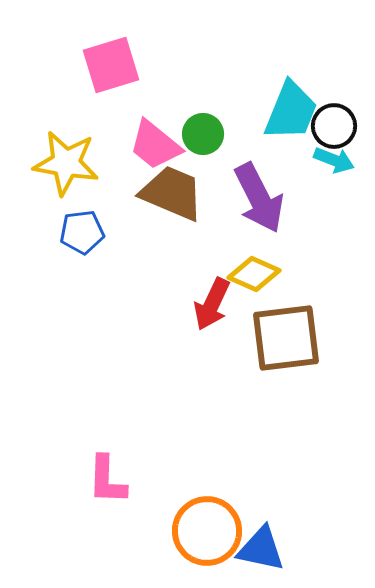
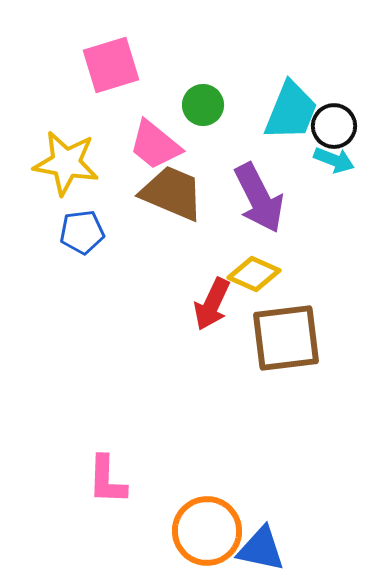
green circle: moved 29 px up
